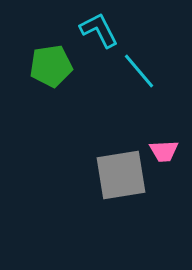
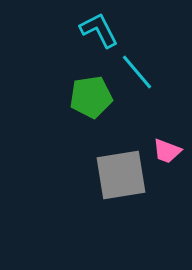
green pentagon: moved 40 px right, 31 px down
cyan line: moved 2 px left, 1 px down
pink trapezoid: moved 3 px right; rotated 24 degrees clockwise
